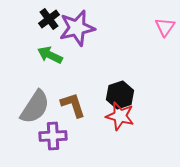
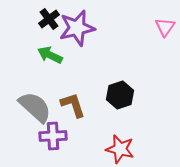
gray semicircle: rotated 81 degrees counterclockwise
red star: moved 33 px down
